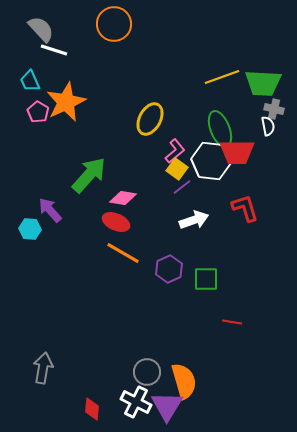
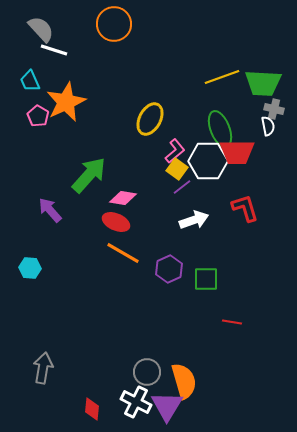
pink pentagon: moved 4 px down
white hexagon: moved 3 px left; rotated 6 degrees counterclockwise
cyan hexagon: moved 39 px down
